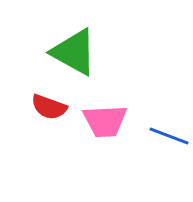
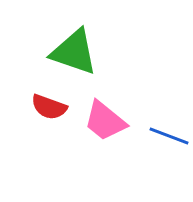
green triangle: rotated 10 degrees counterclockwise
pink trapezoid: rotated 42 degrees clockwise
